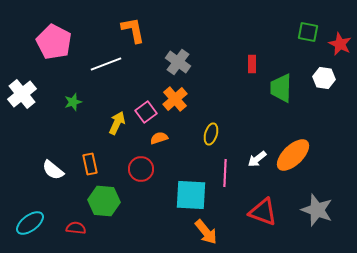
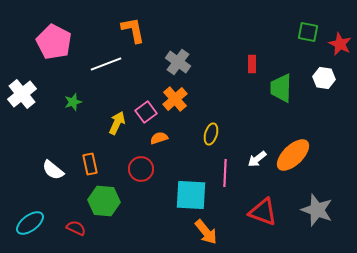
red semicircle: rotated 18 degrees clockwise
